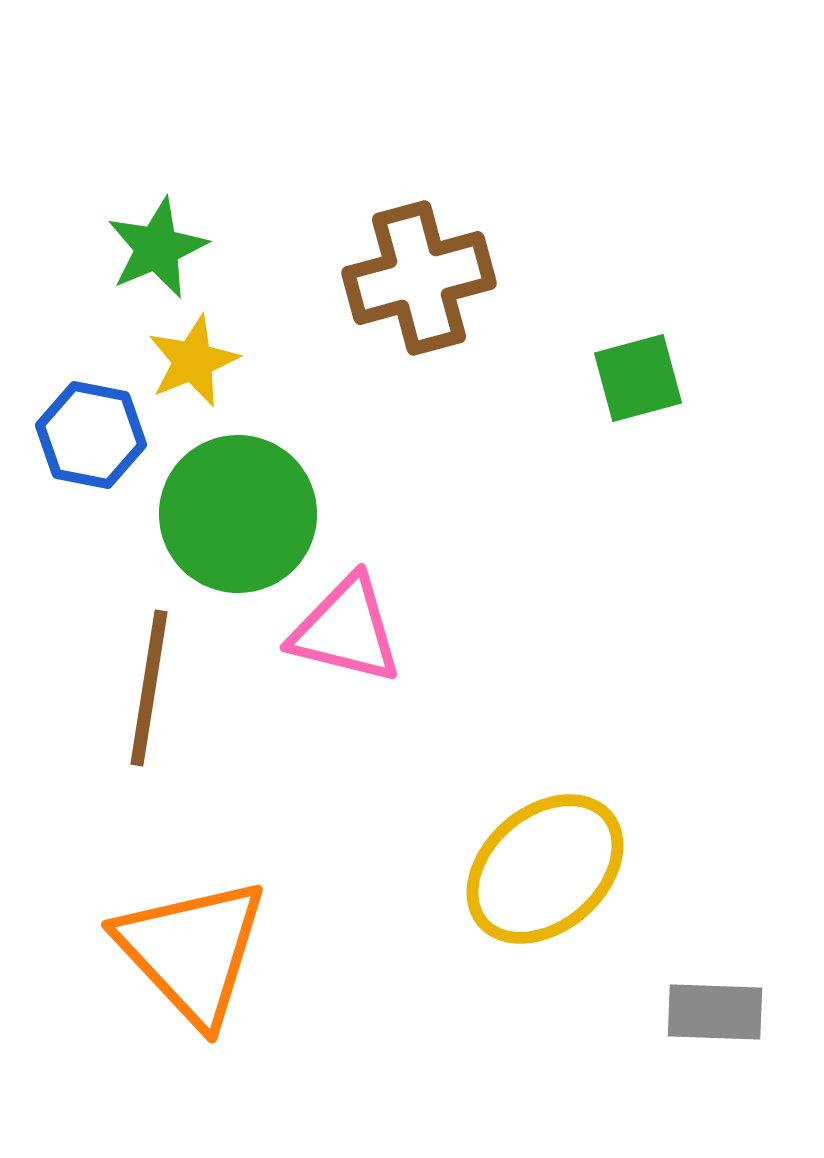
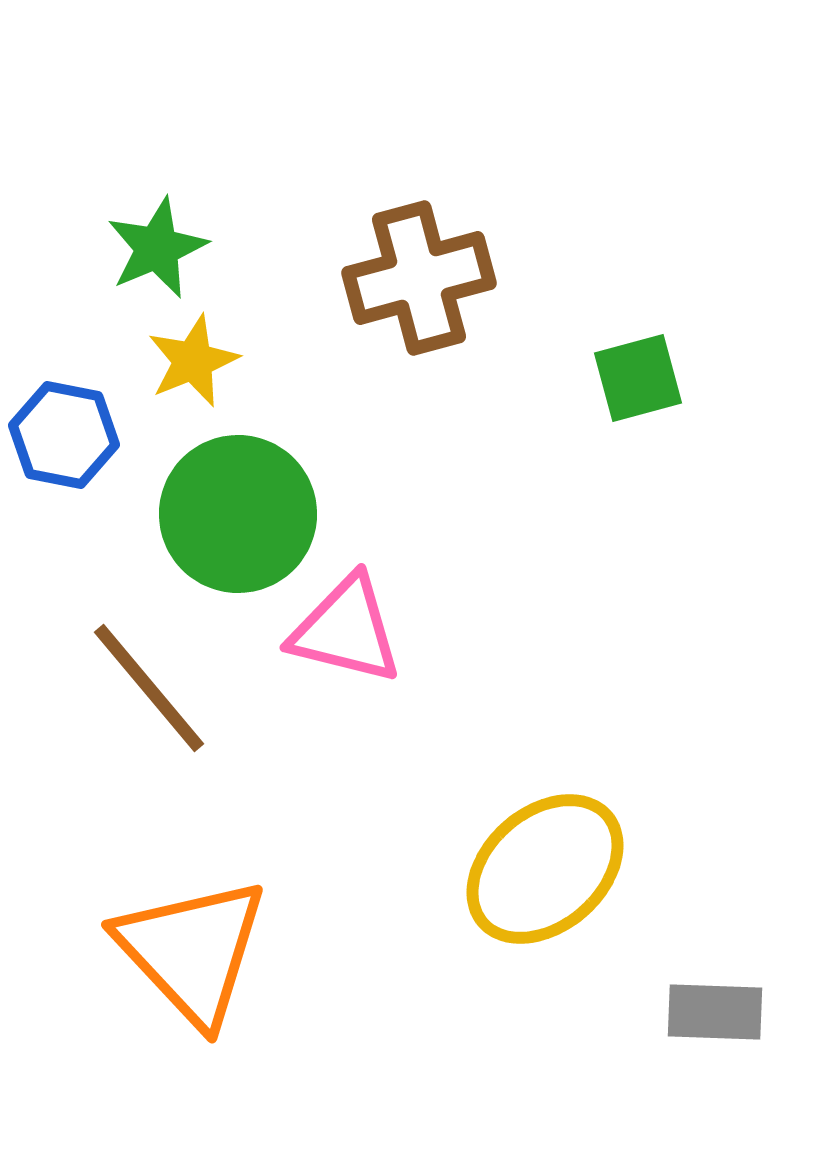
blue hexagon: moved 27 px left
brown line: rotated 49 degrees counterclockwise
